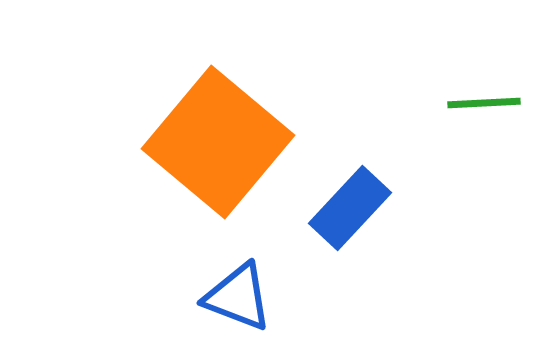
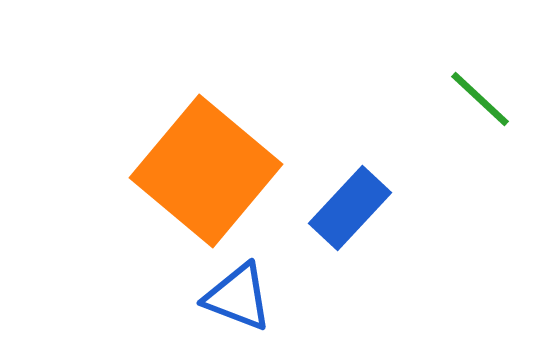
green line: moved 4 px left, 4 px up; rotated 46 degrees clockwise
orange square: moved 12 px left, 29 px down
